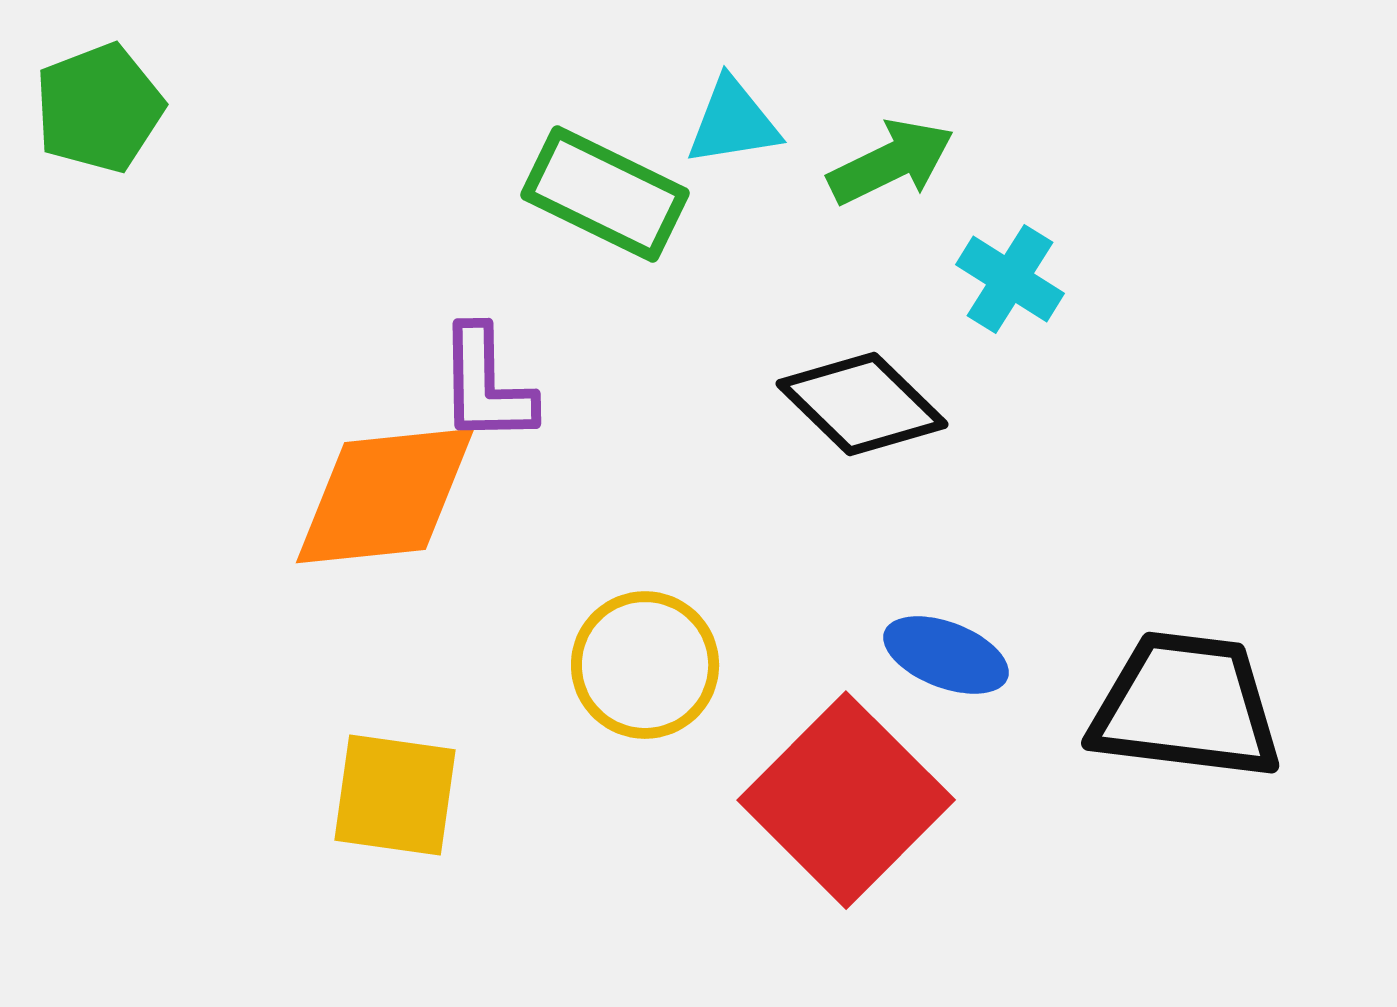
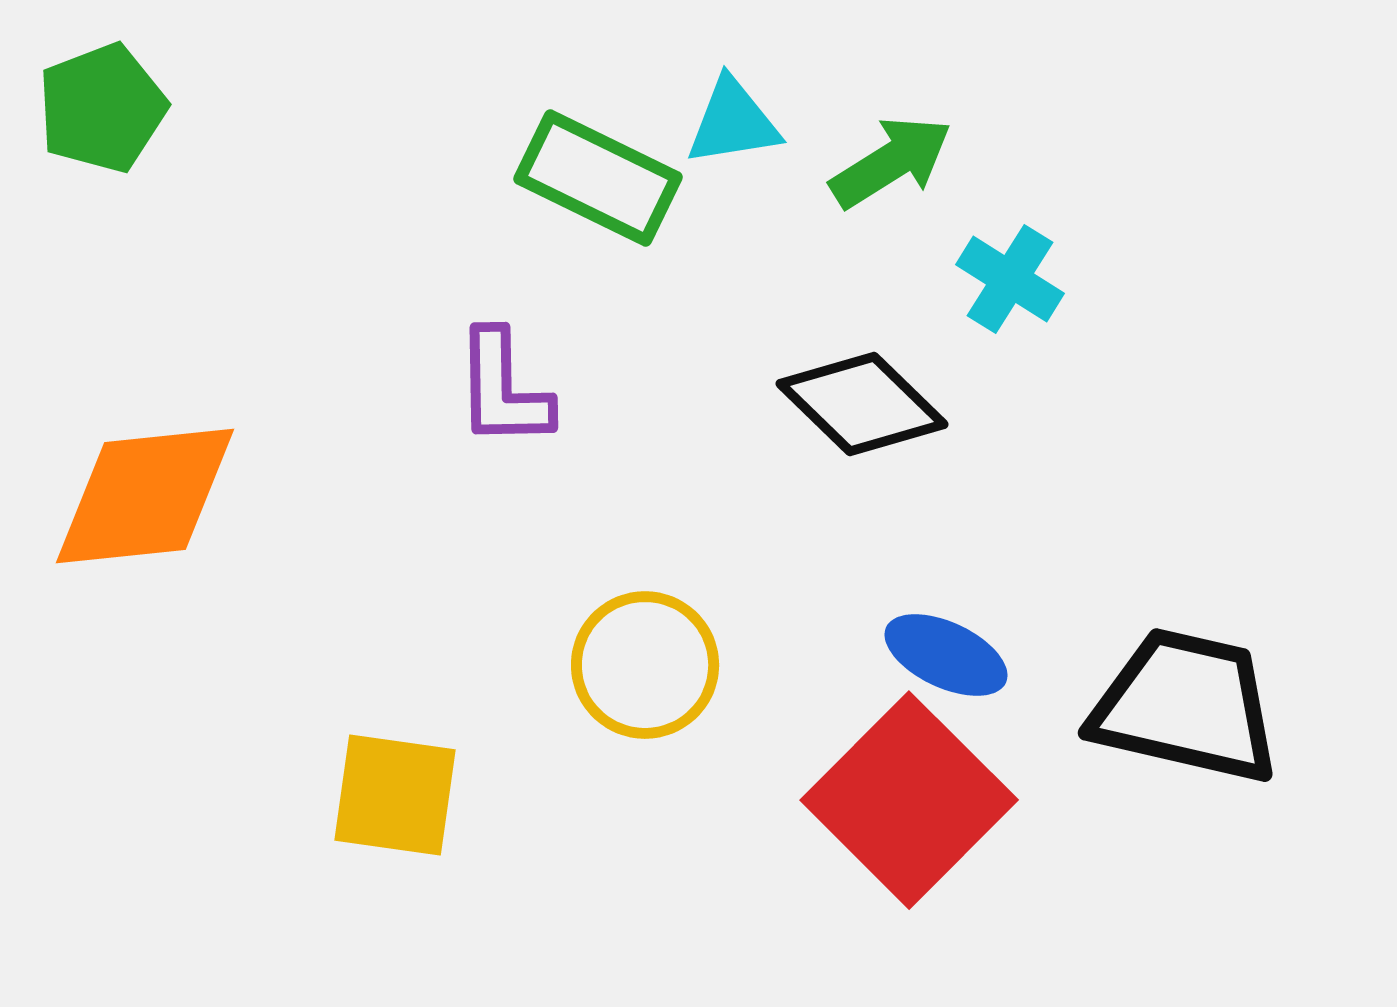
green pentagon: moved 3 px right
green arrow: rotated 6 degrees counterclockwise
green rectangle: moved 7 px left, 16 px up
purple L-shape: moved 17 px right, 4 px down
orange diamond: moved 240 px left
blue ellipse: rotated 4 degrees clockwise
black trapezoid: rotated 6 degrees clockwise
red square: moved 63 px right
